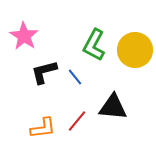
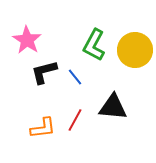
pink star: moved 3 px right, 4 px down
red line: moved 2 px left, 1 px up; rotated 10 degrees counterclockwise
